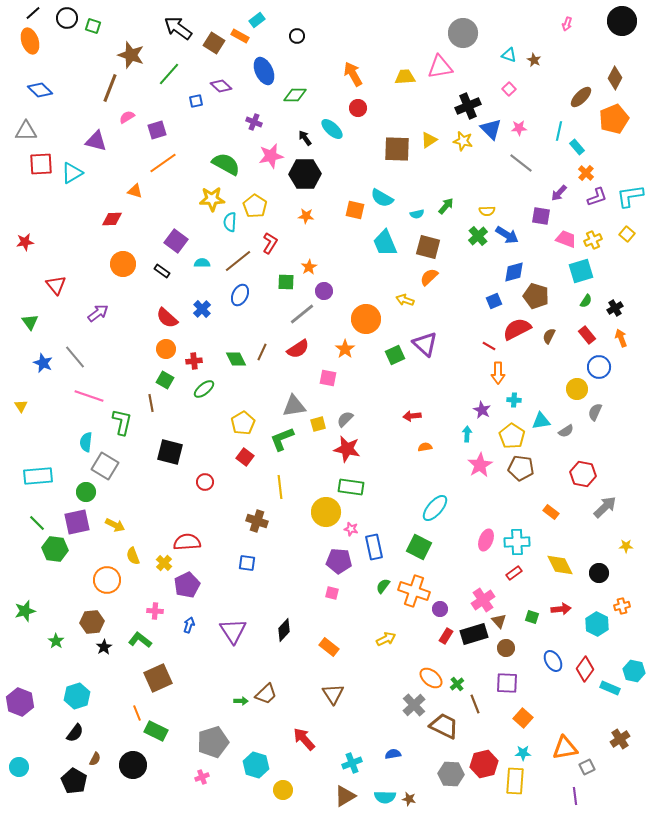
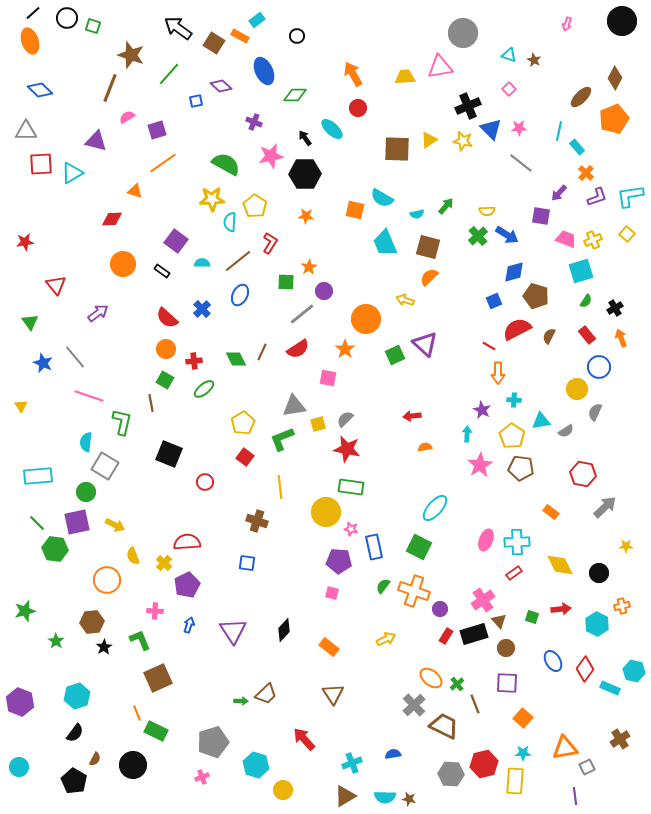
black square at (170, 452): moved 1 px left, 2 px down; rotated 8 degrees clockwise
green L-shape at (140, 640): rotated 30 degrees clockwise
